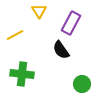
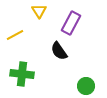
black semicircle: moved 2 px left, 1 px down
green circle: moved 4 px right, 2 px down
